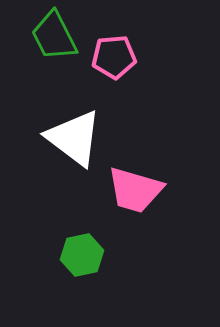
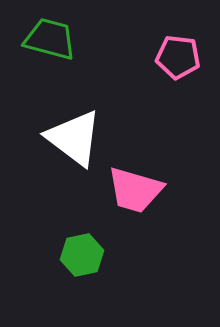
green trapezoid: moved 4 px left, 3 px down; rotated 132 degrees clockwise
pink pentagon: moved 64 px right; rotated 12 degrees clockwise
